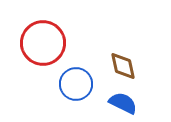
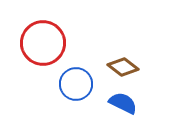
brown diamond: moved 1 px down; rotated 40 degrees counterclockwise
